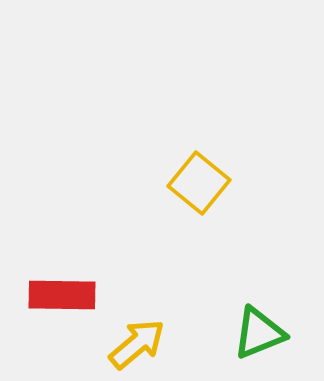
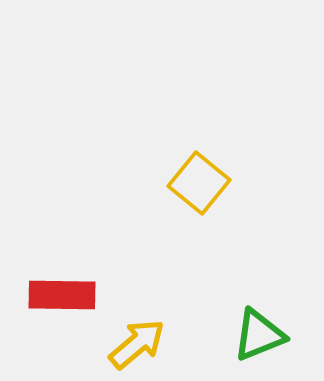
green triangle: moved 2 px down
